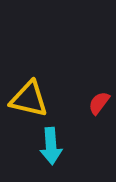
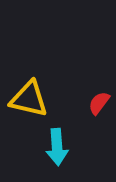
cyan arrow: moved 6 px right, 1 px down
